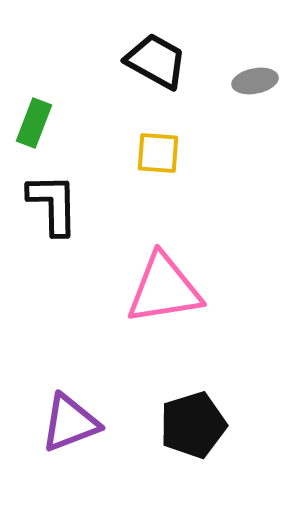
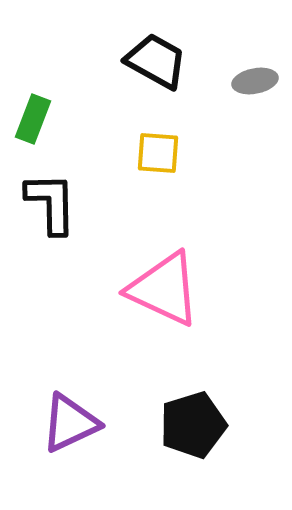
green rectangle: moved 1 px left, 4 px up
black L-shape: moved 2 px left, 1 px up
pink triangle: rotated 34 degrees clockwise
purple triangle: rotated 4 degrees counterclockwise
